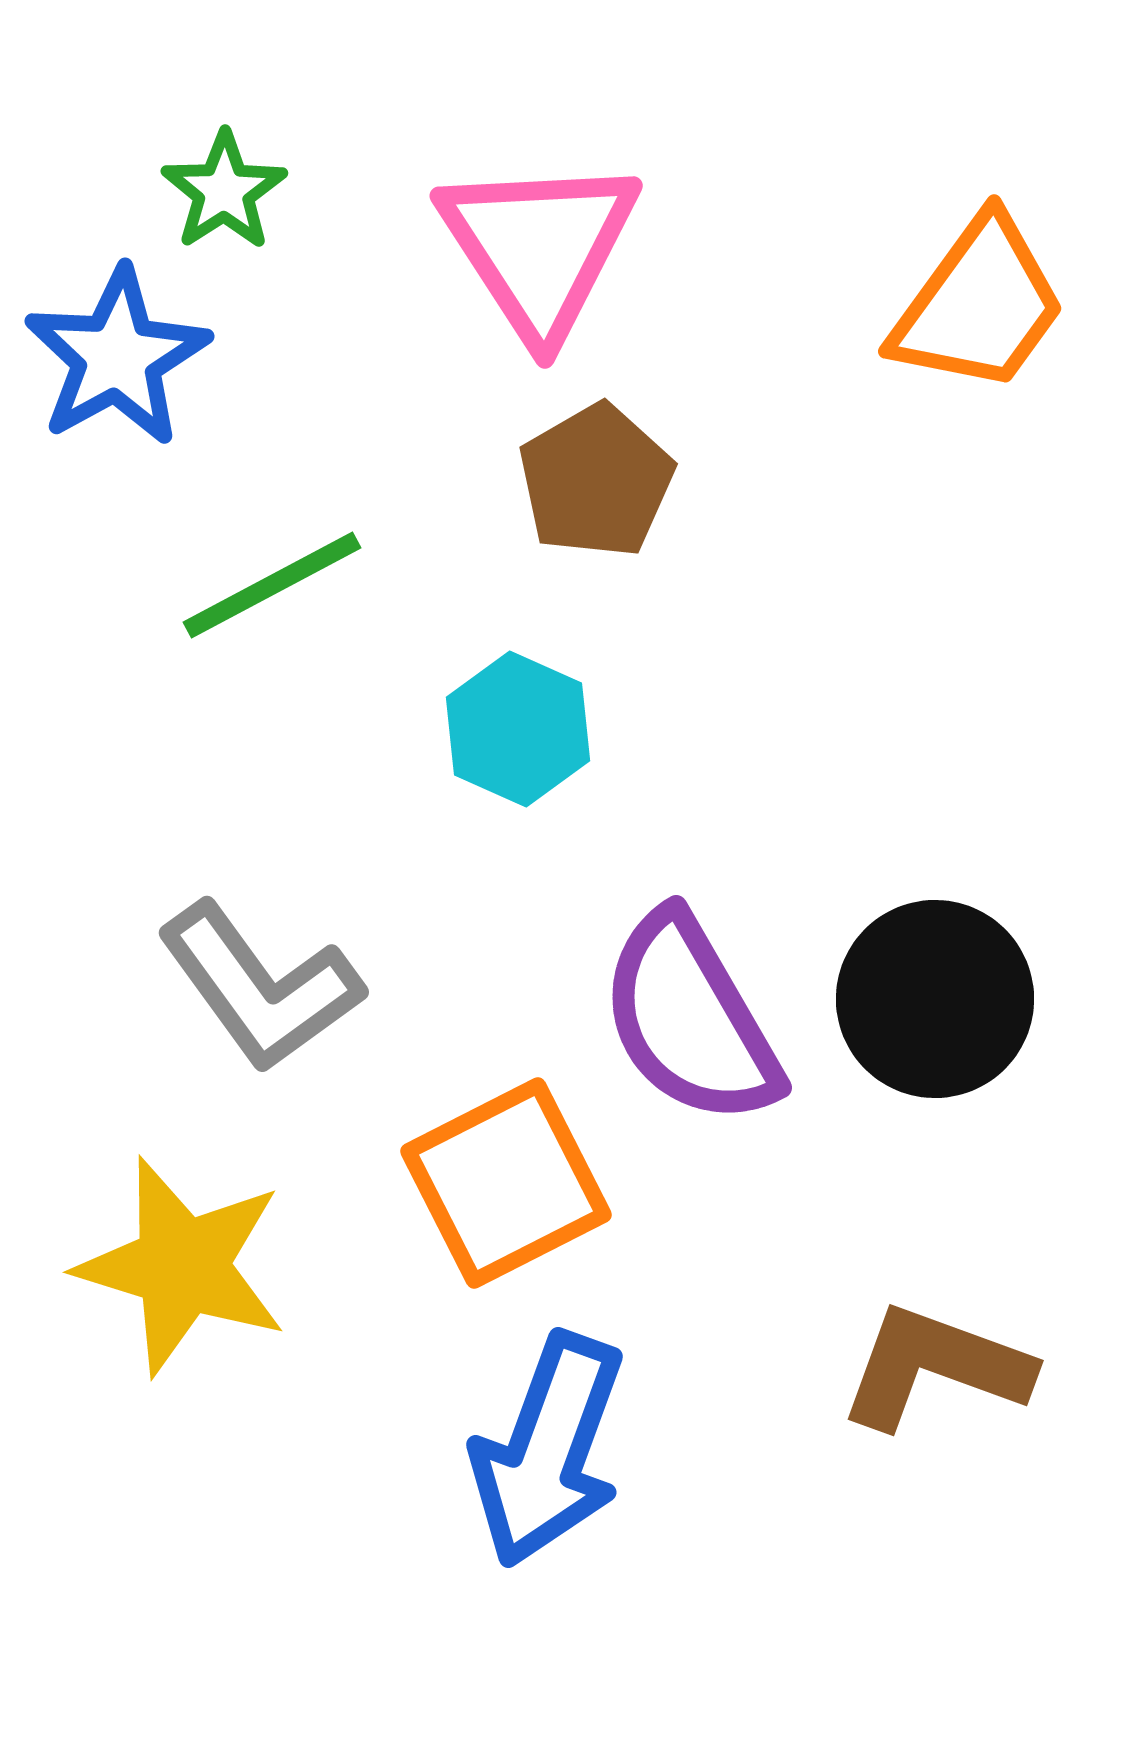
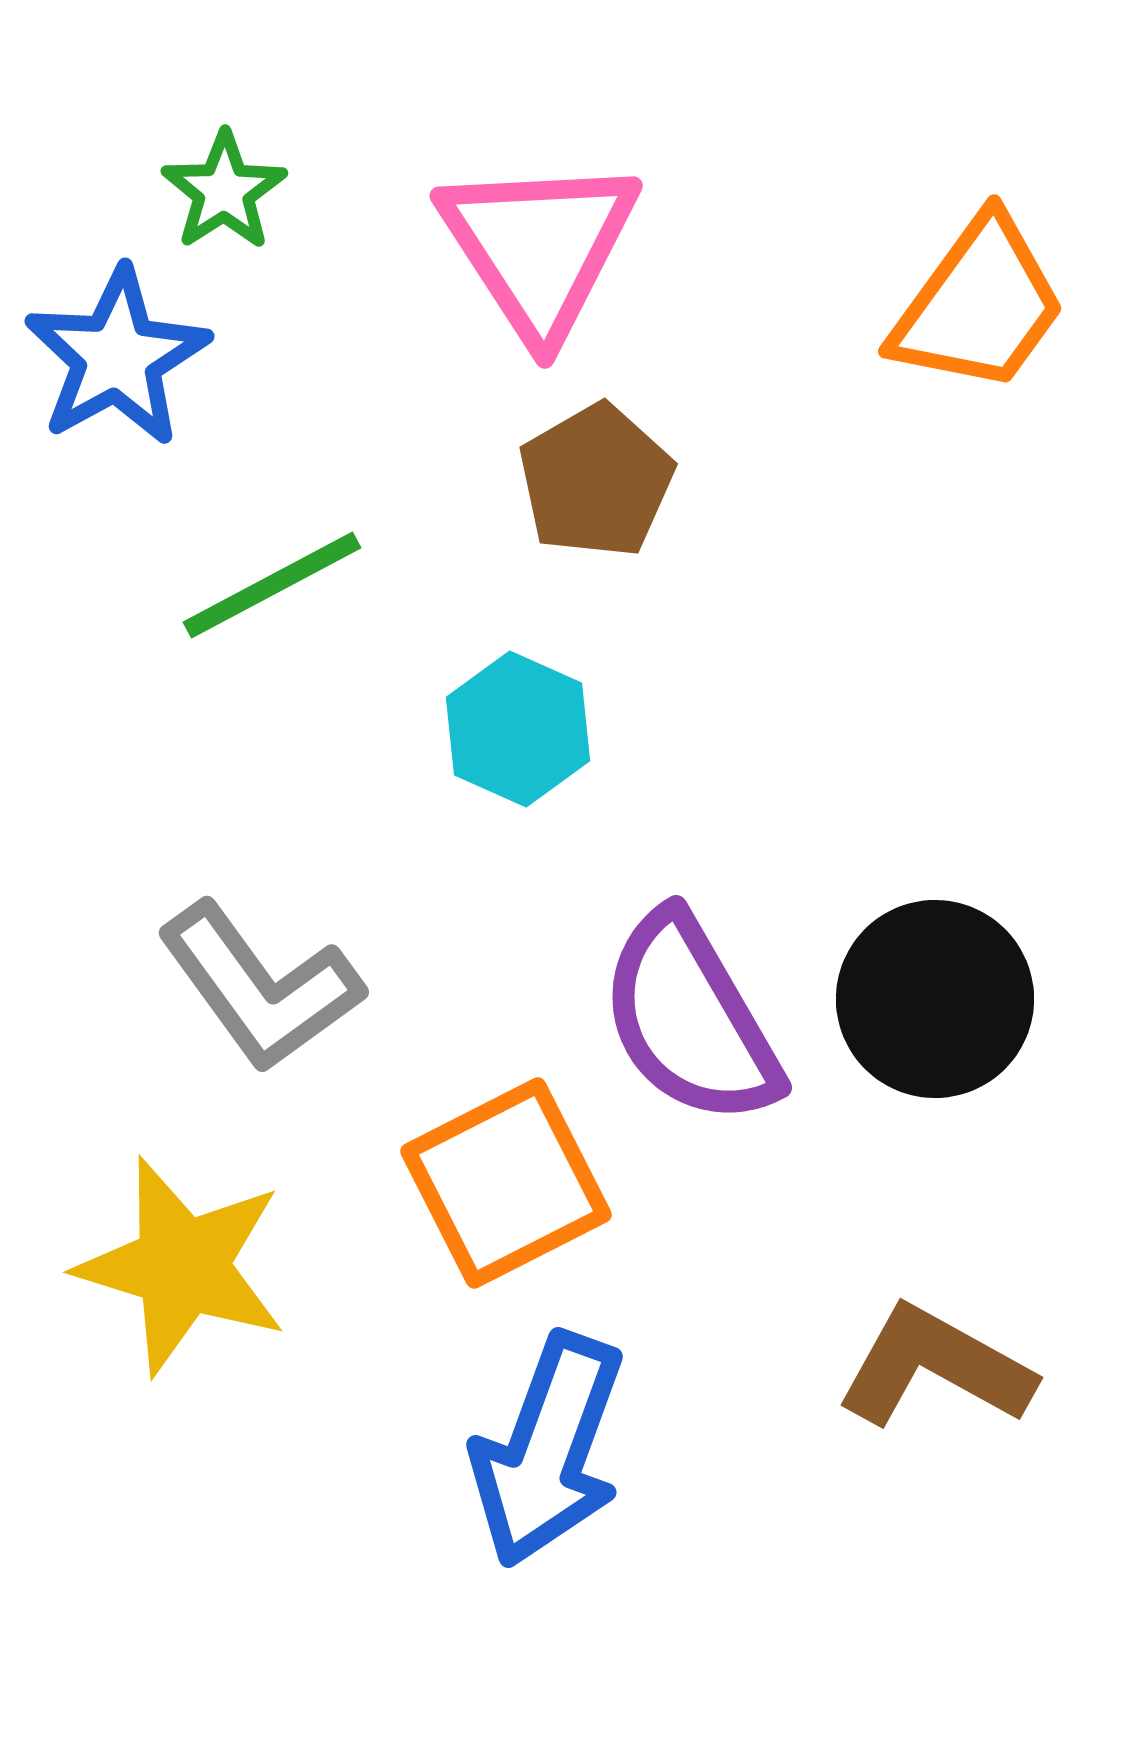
brown L-shape: rotated 9 degrees clockwise
